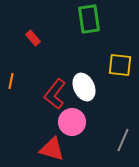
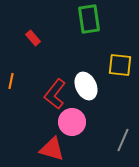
white ellipse: moved 2 px right, 1 px up
